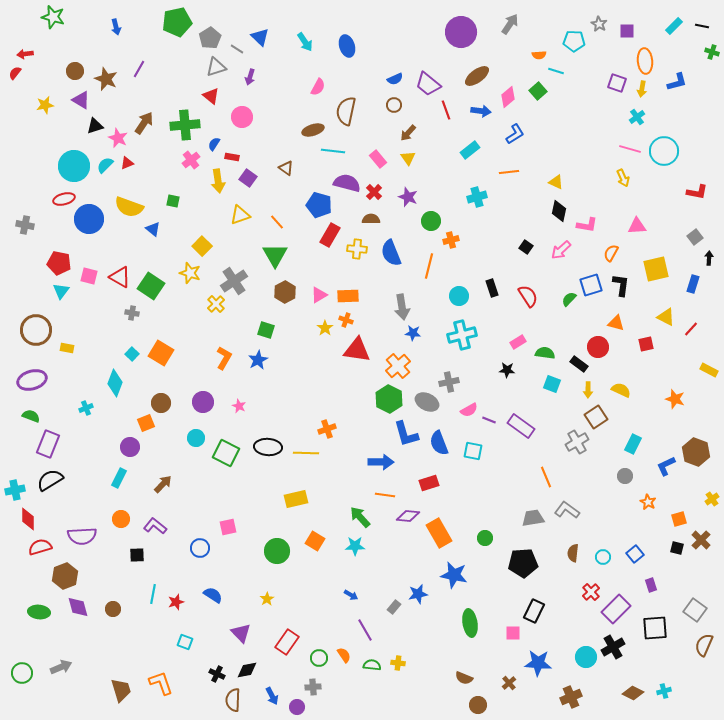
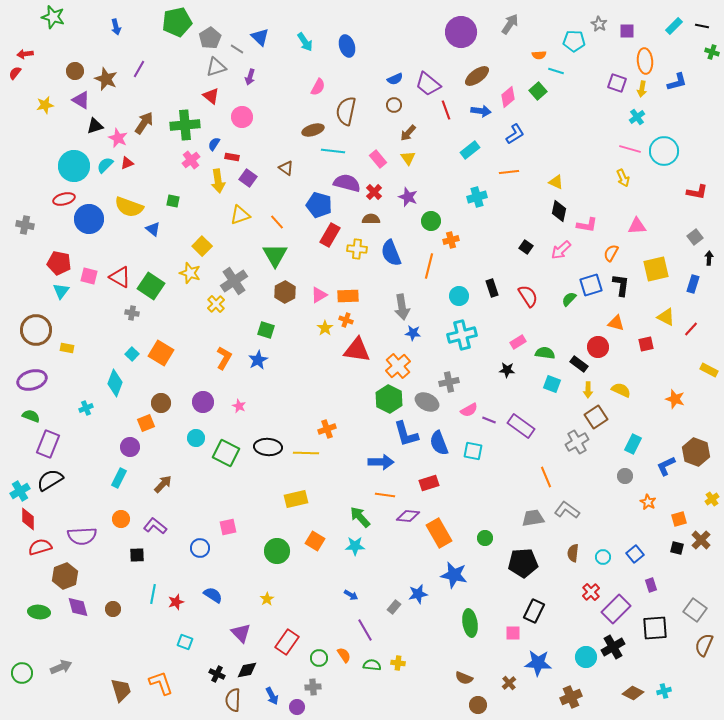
cyan cross at (15, 490): moved 5 px right, 1 px down; rotated 18 degrees counterclockwise
